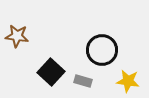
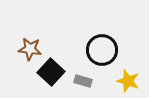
brown star: moved 13 px right, 13 px down
yellow star: rotated 10 degrees clockwise
